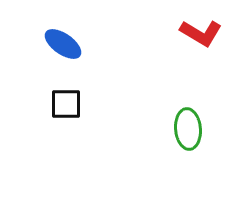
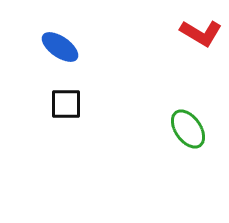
blue ellipse: moved 3 px left, 3 px down
green ellipse: rotated 30 degrees counterclockwise
